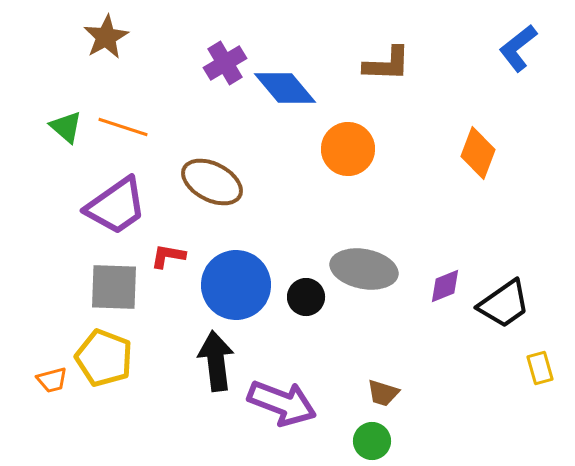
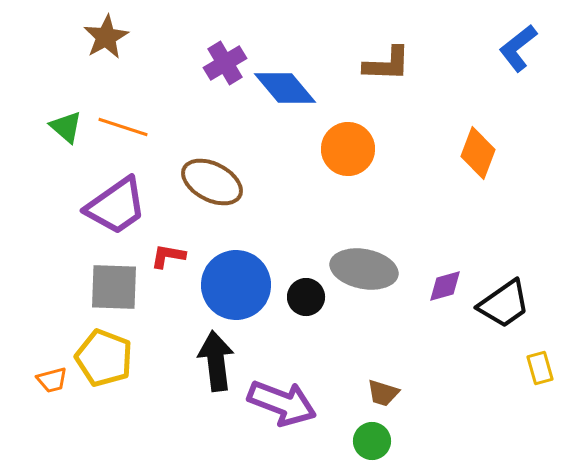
purple diamond: rotated 6 degrees clockwise
